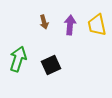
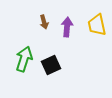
purple arrow: moved 3 px left, 2 px down
green arrow: moved 6 px right
